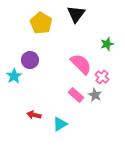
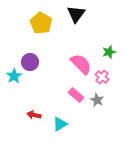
green star: moved 2 px right, 8 px down
purple circle: moved 2 px down
gray star: moved 2 px right, 5 px down
